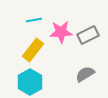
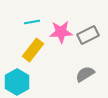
cyan line: moved 2 px left, 2 px down
cyan hexagon: moved 13 px left
